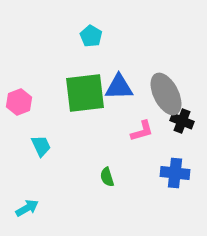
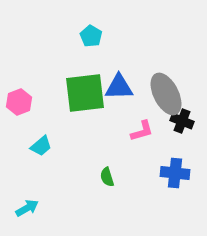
cyan trapezoid: rotated 75 degrees clockwise
